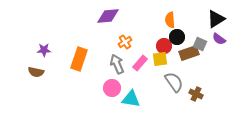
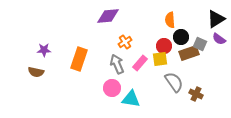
black circle: moved 4 px right
